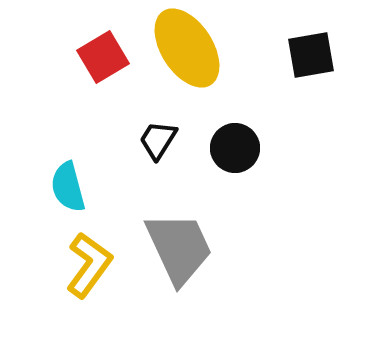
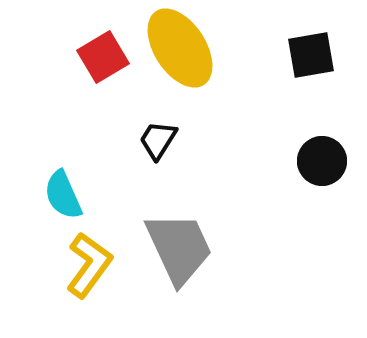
yellow ellipse: moved 7 px left
black circle: moved 87 px right, 13 px down
cyan semicircle: moved 5 px left, 8 px down; rotated 9 degrees counterclockwise
